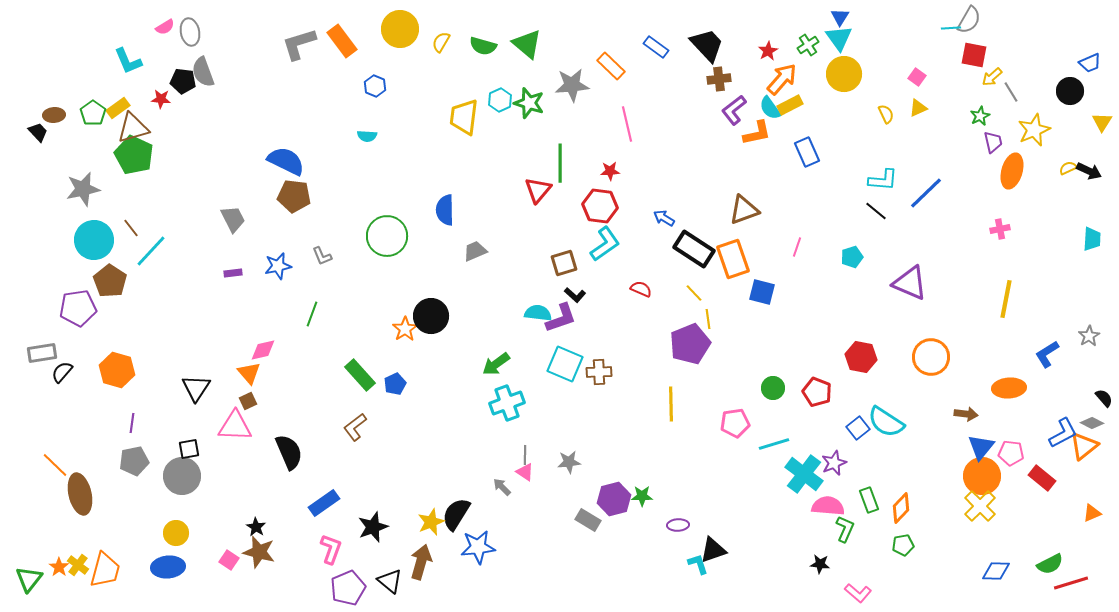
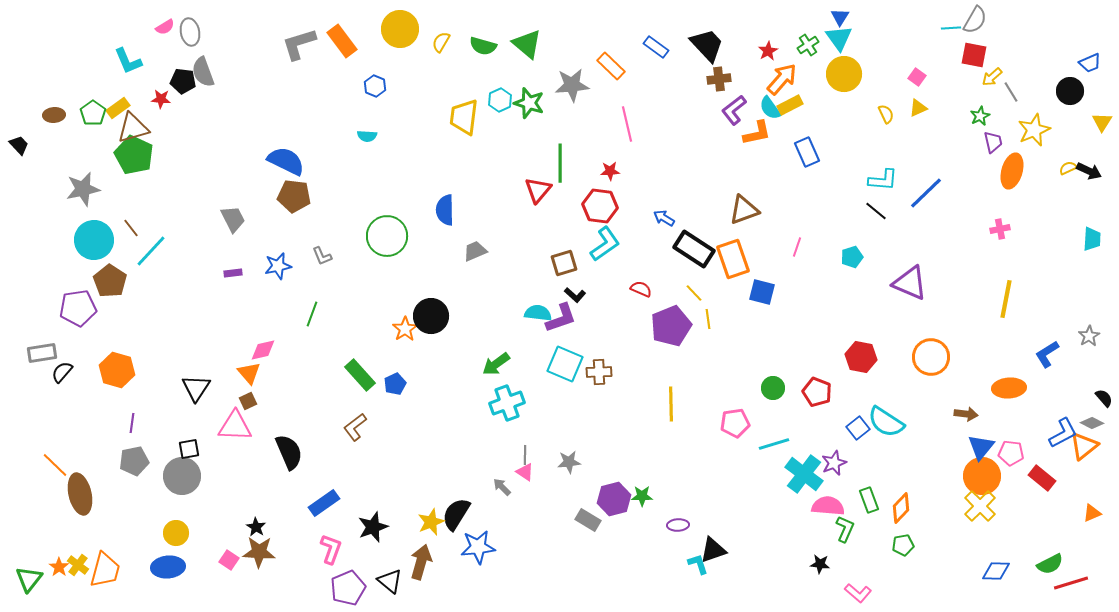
gray semicircle at (969, 20): moved 6 px right
black trapezoid at (38, 132): moved 19 px left, 13 px down
purple pentagon at (690, 344): moved 19 px left, 18 px up
brown star at (259, 552): rotated 12 degrees counterclockwise
